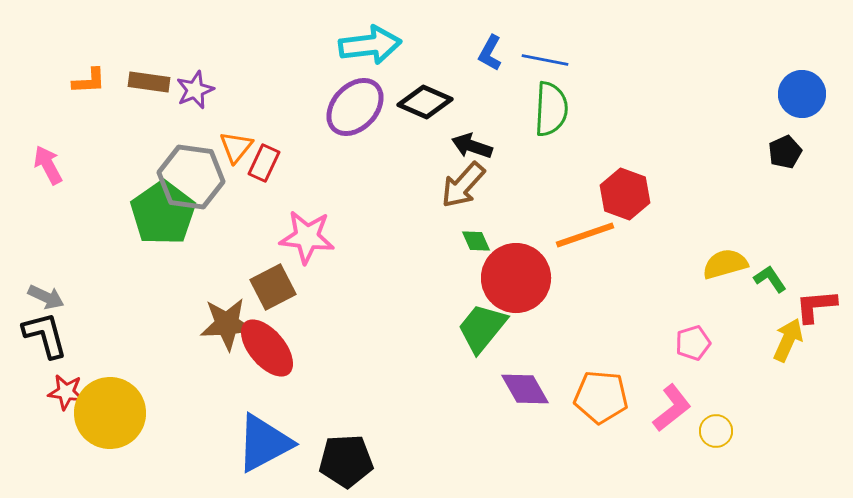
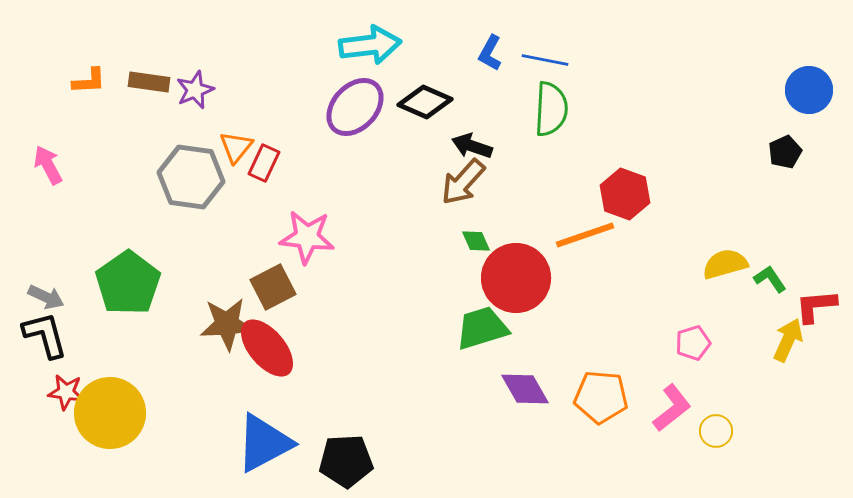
blue circle at (802, 94): moved 7 px right, 4 px up
brown arrow at (463, 185): moved 3 px up
green pentagon at (163, 213): moved 35 px left, 70 px down
green trapezoid at (482, 328): rotated 34 degrees clockwise
